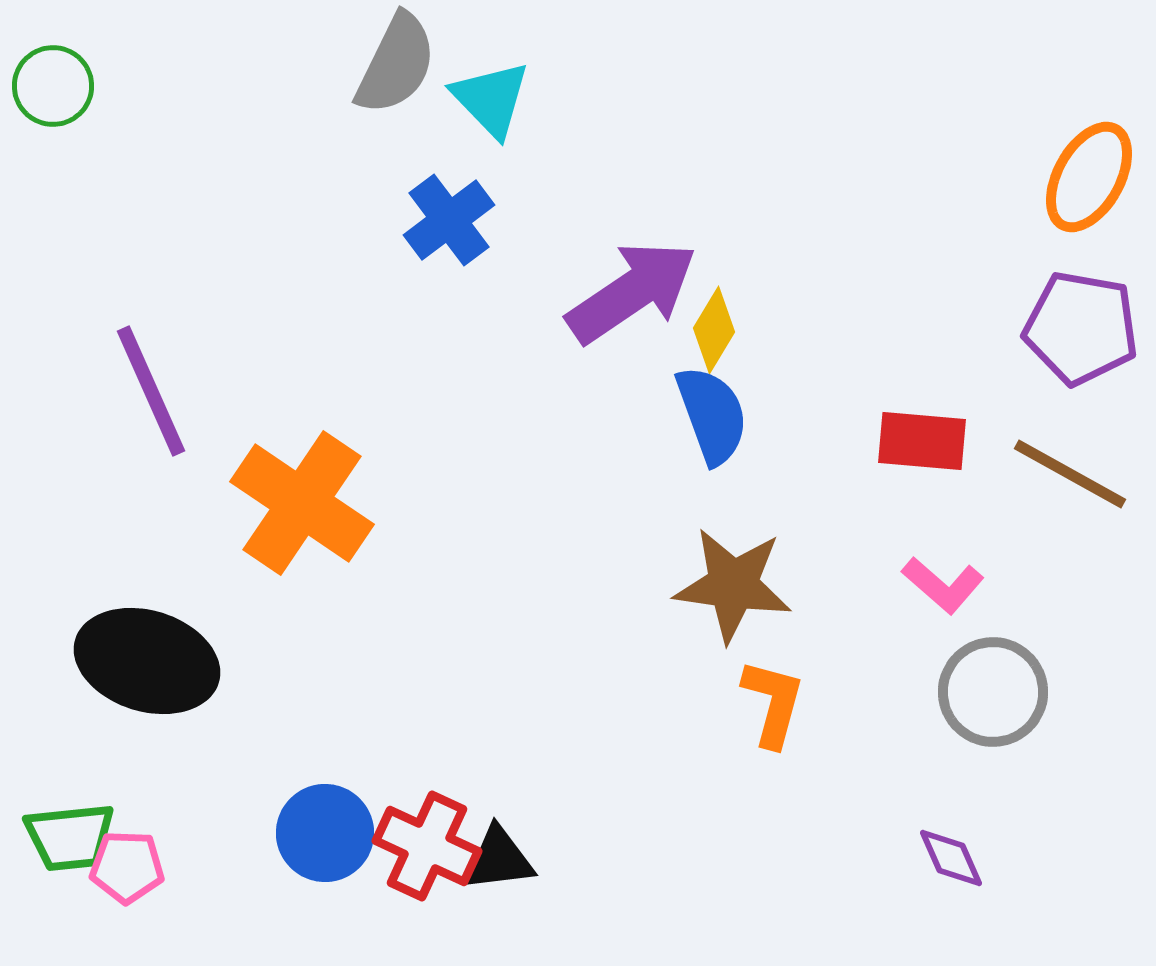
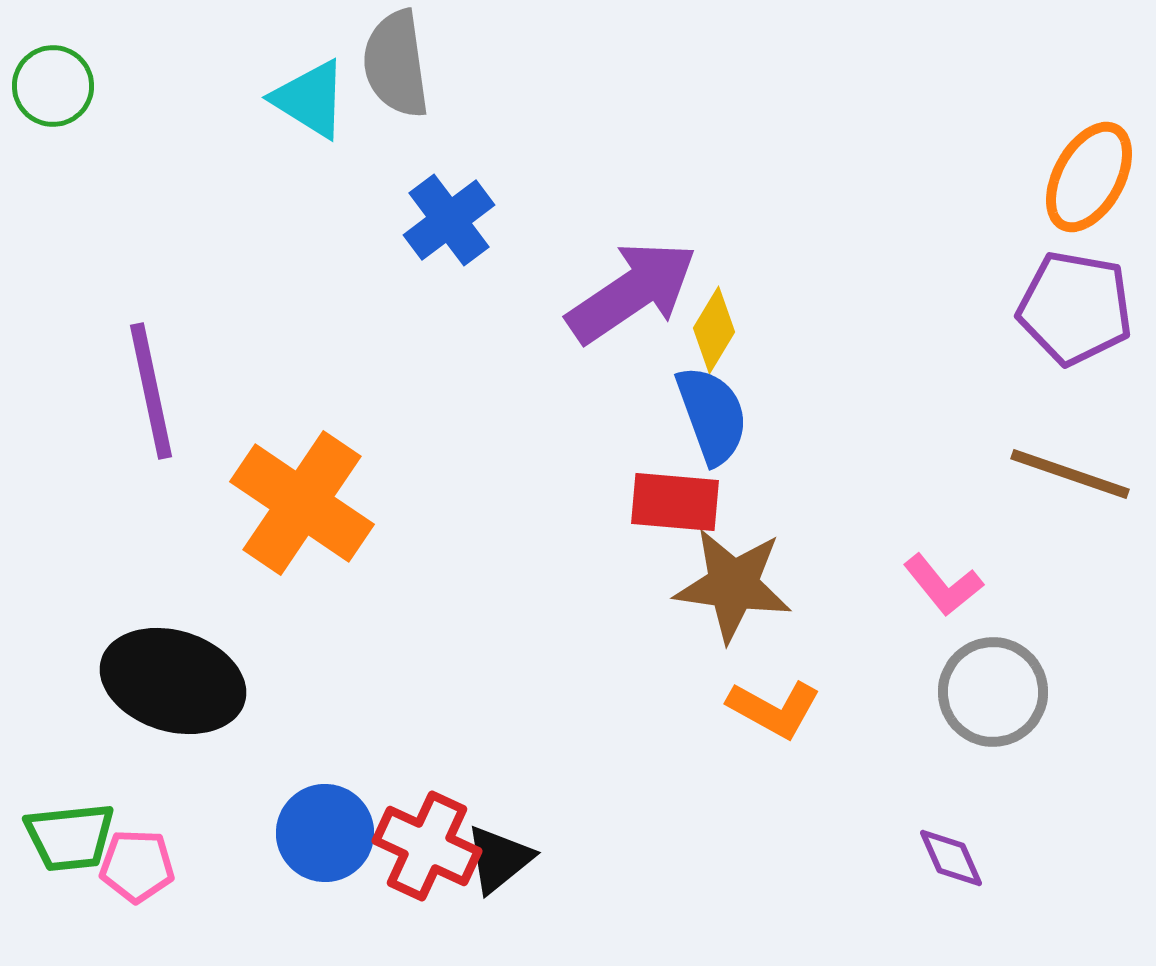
gray semicircle: rotated 146 degrees clockwise
cyan triangle: moved 181 px left; rotated 14 degrees counterclockwise
purple pentagon: moved 6 px left, 20 px up
purple line: rotated 12 degrees clockwise
red rectangle: moved 247 px left, 61 px down
brown line: rotated 10 degrees counterclockwise
pink L-shape: rotated 10 degrees clockwise
black ellipse: moved 26 px right, 20 px down
orange L-shape: moved 1 px right, 6 px down; rotated 104 degrees clockwise
black triangle: rotated 32 degrees counterclockwise
pink pentagon: moved 10 px right, 1 px up
